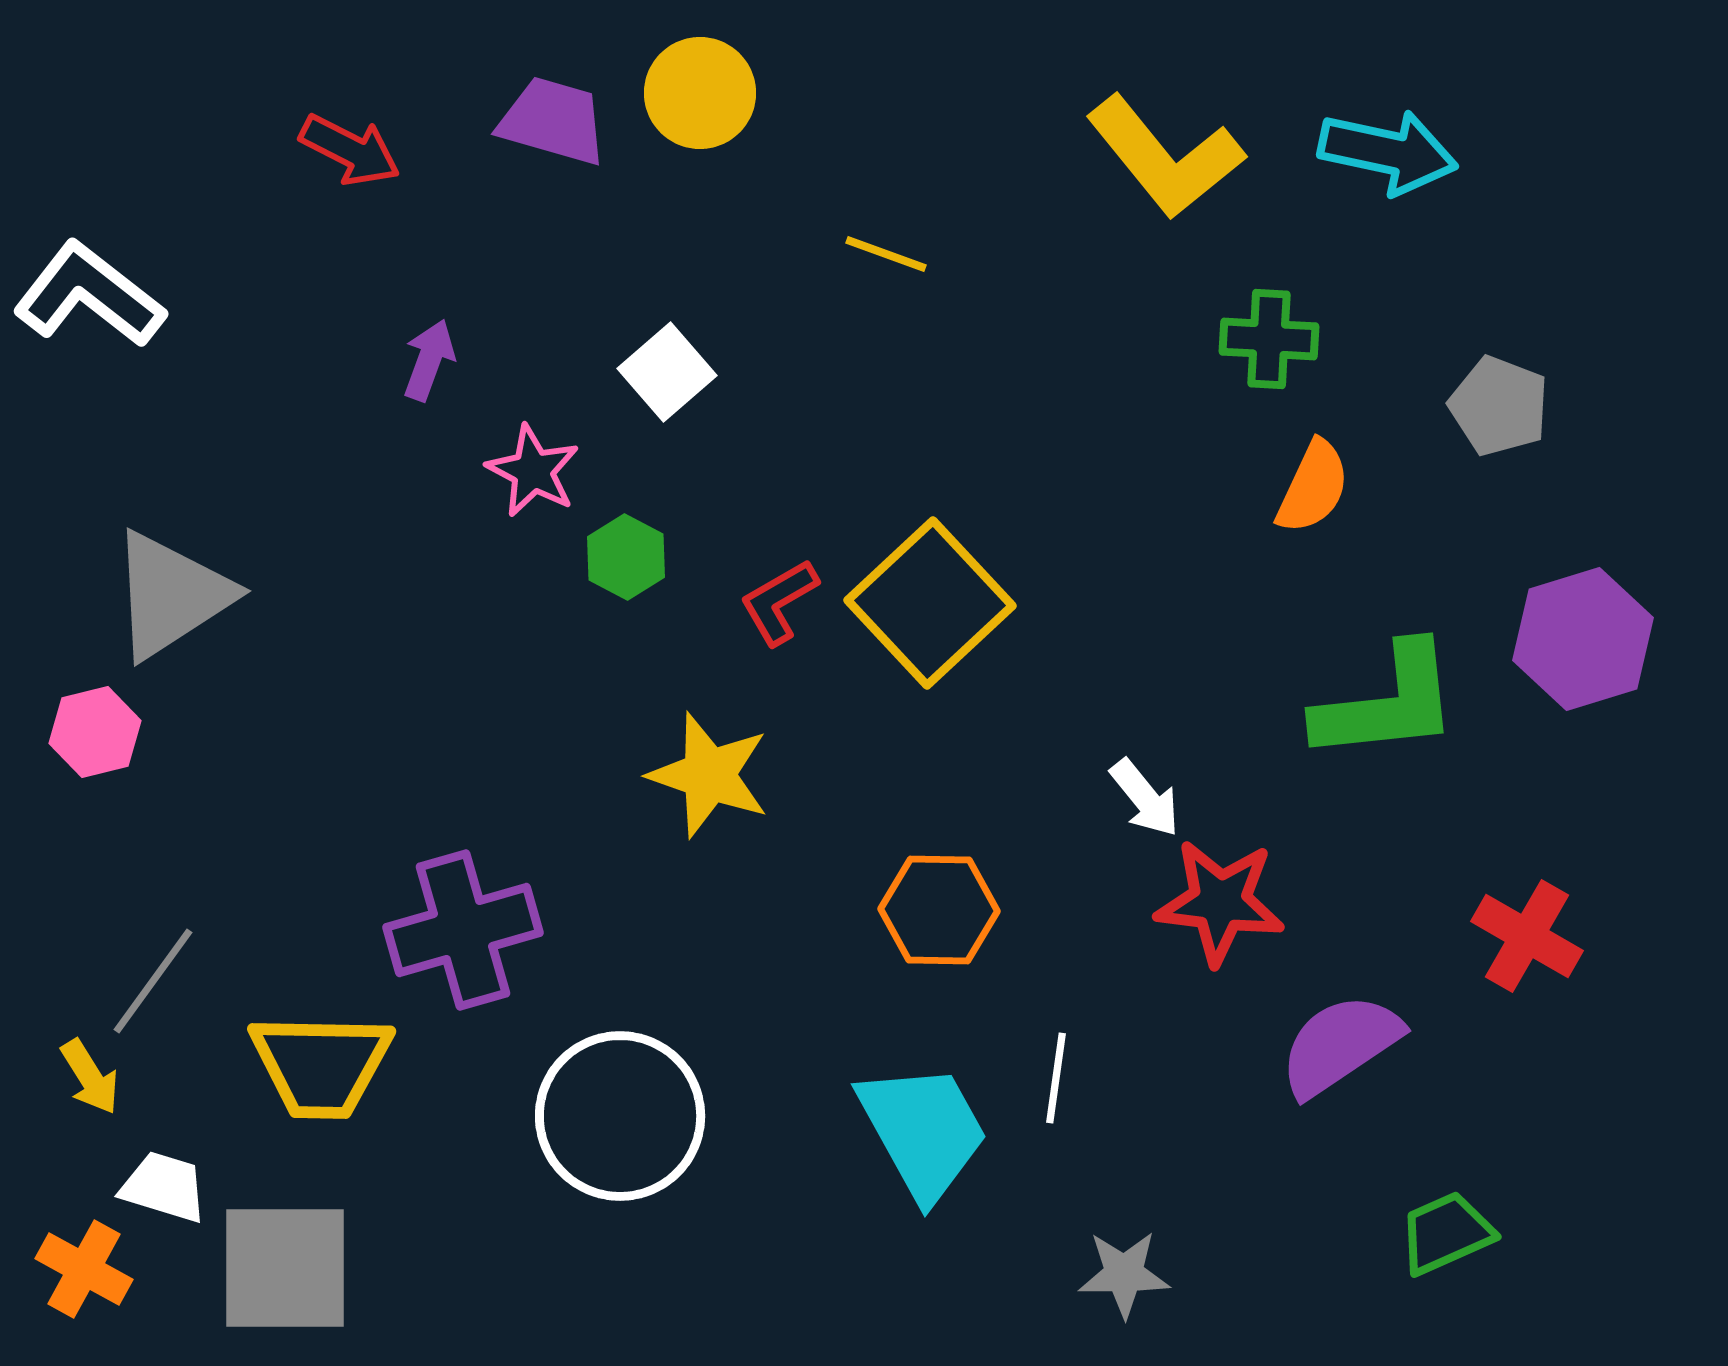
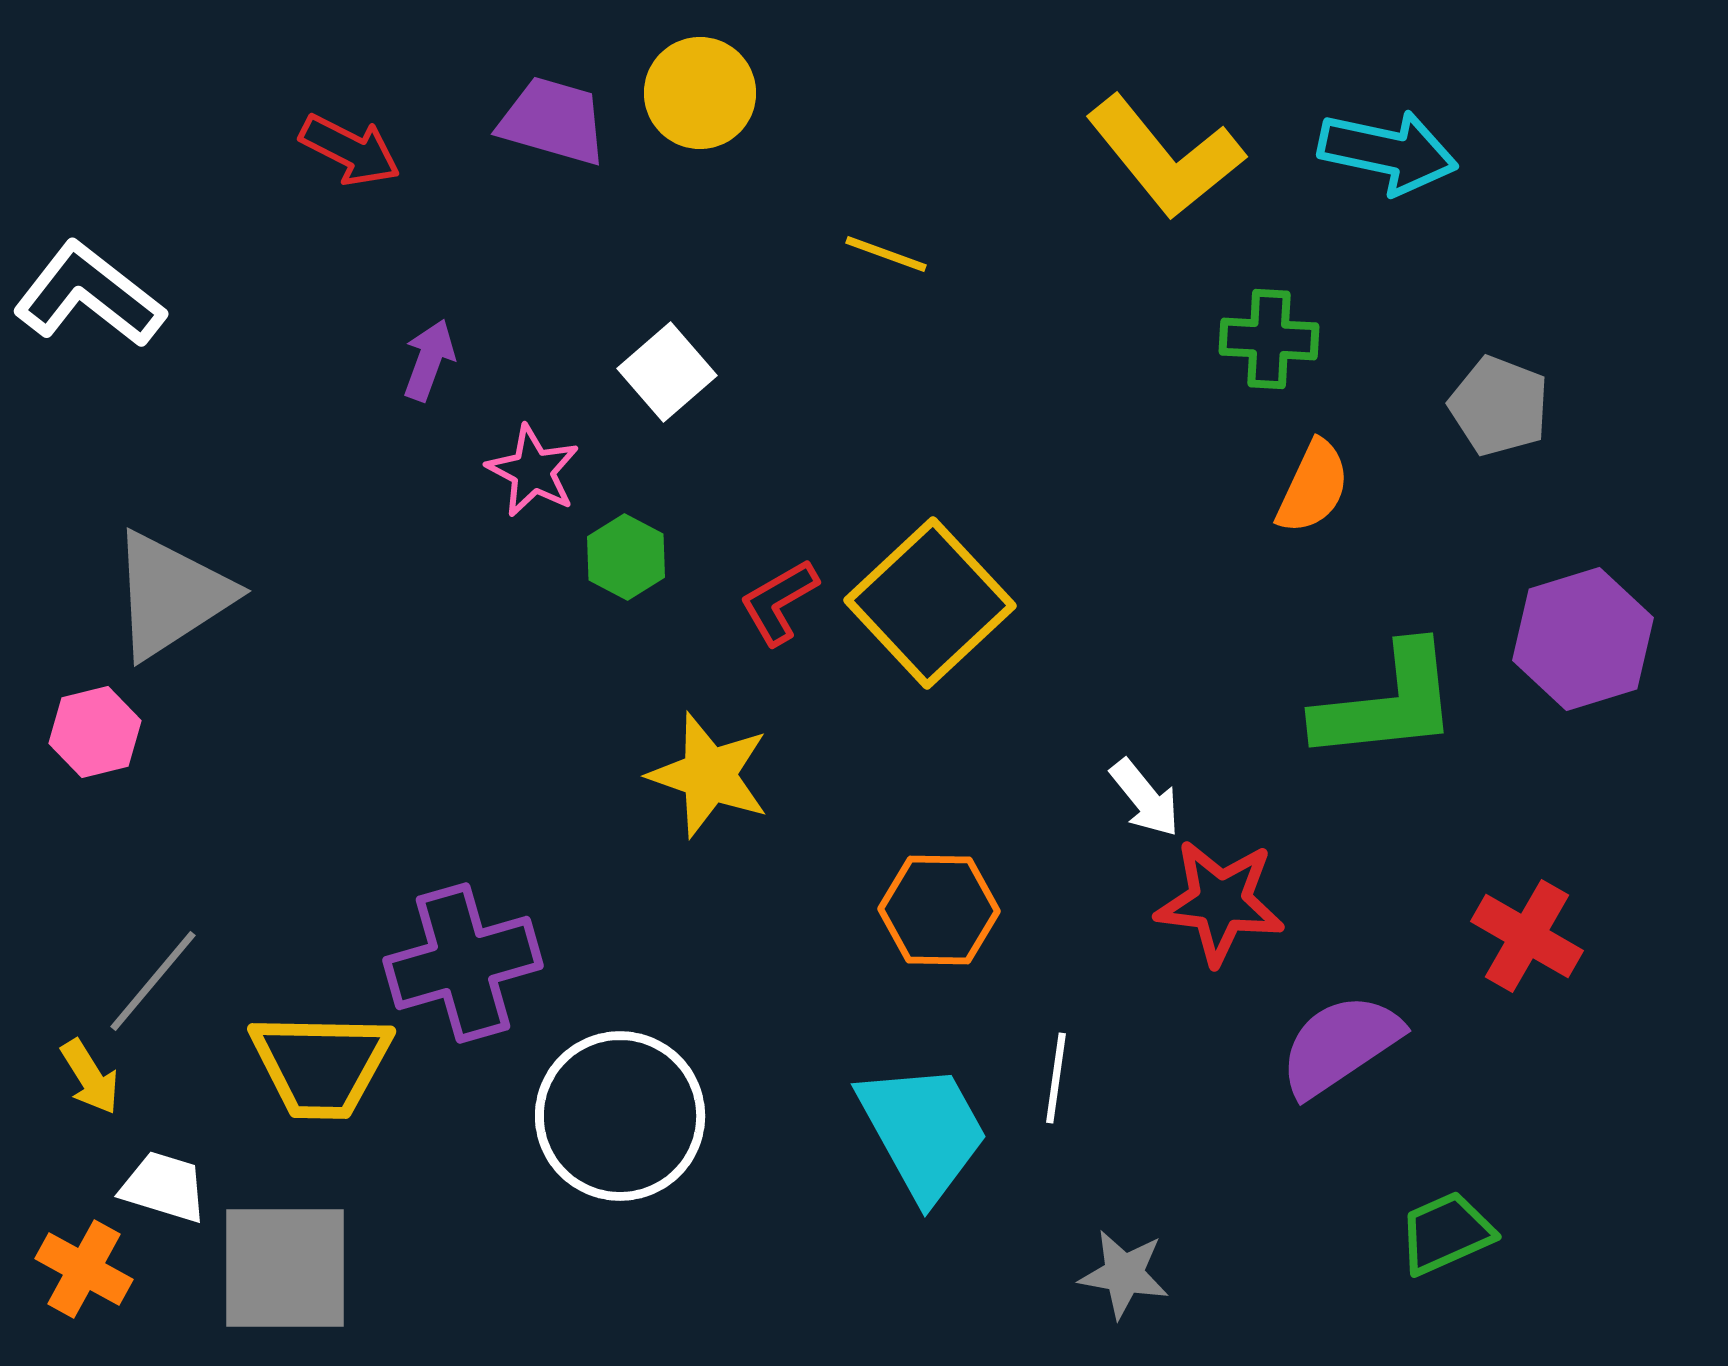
purple cross: moved 33 px down
gray line: rotated 4 degrees clockwise
gray star: rotated 10 degrees clockwise
